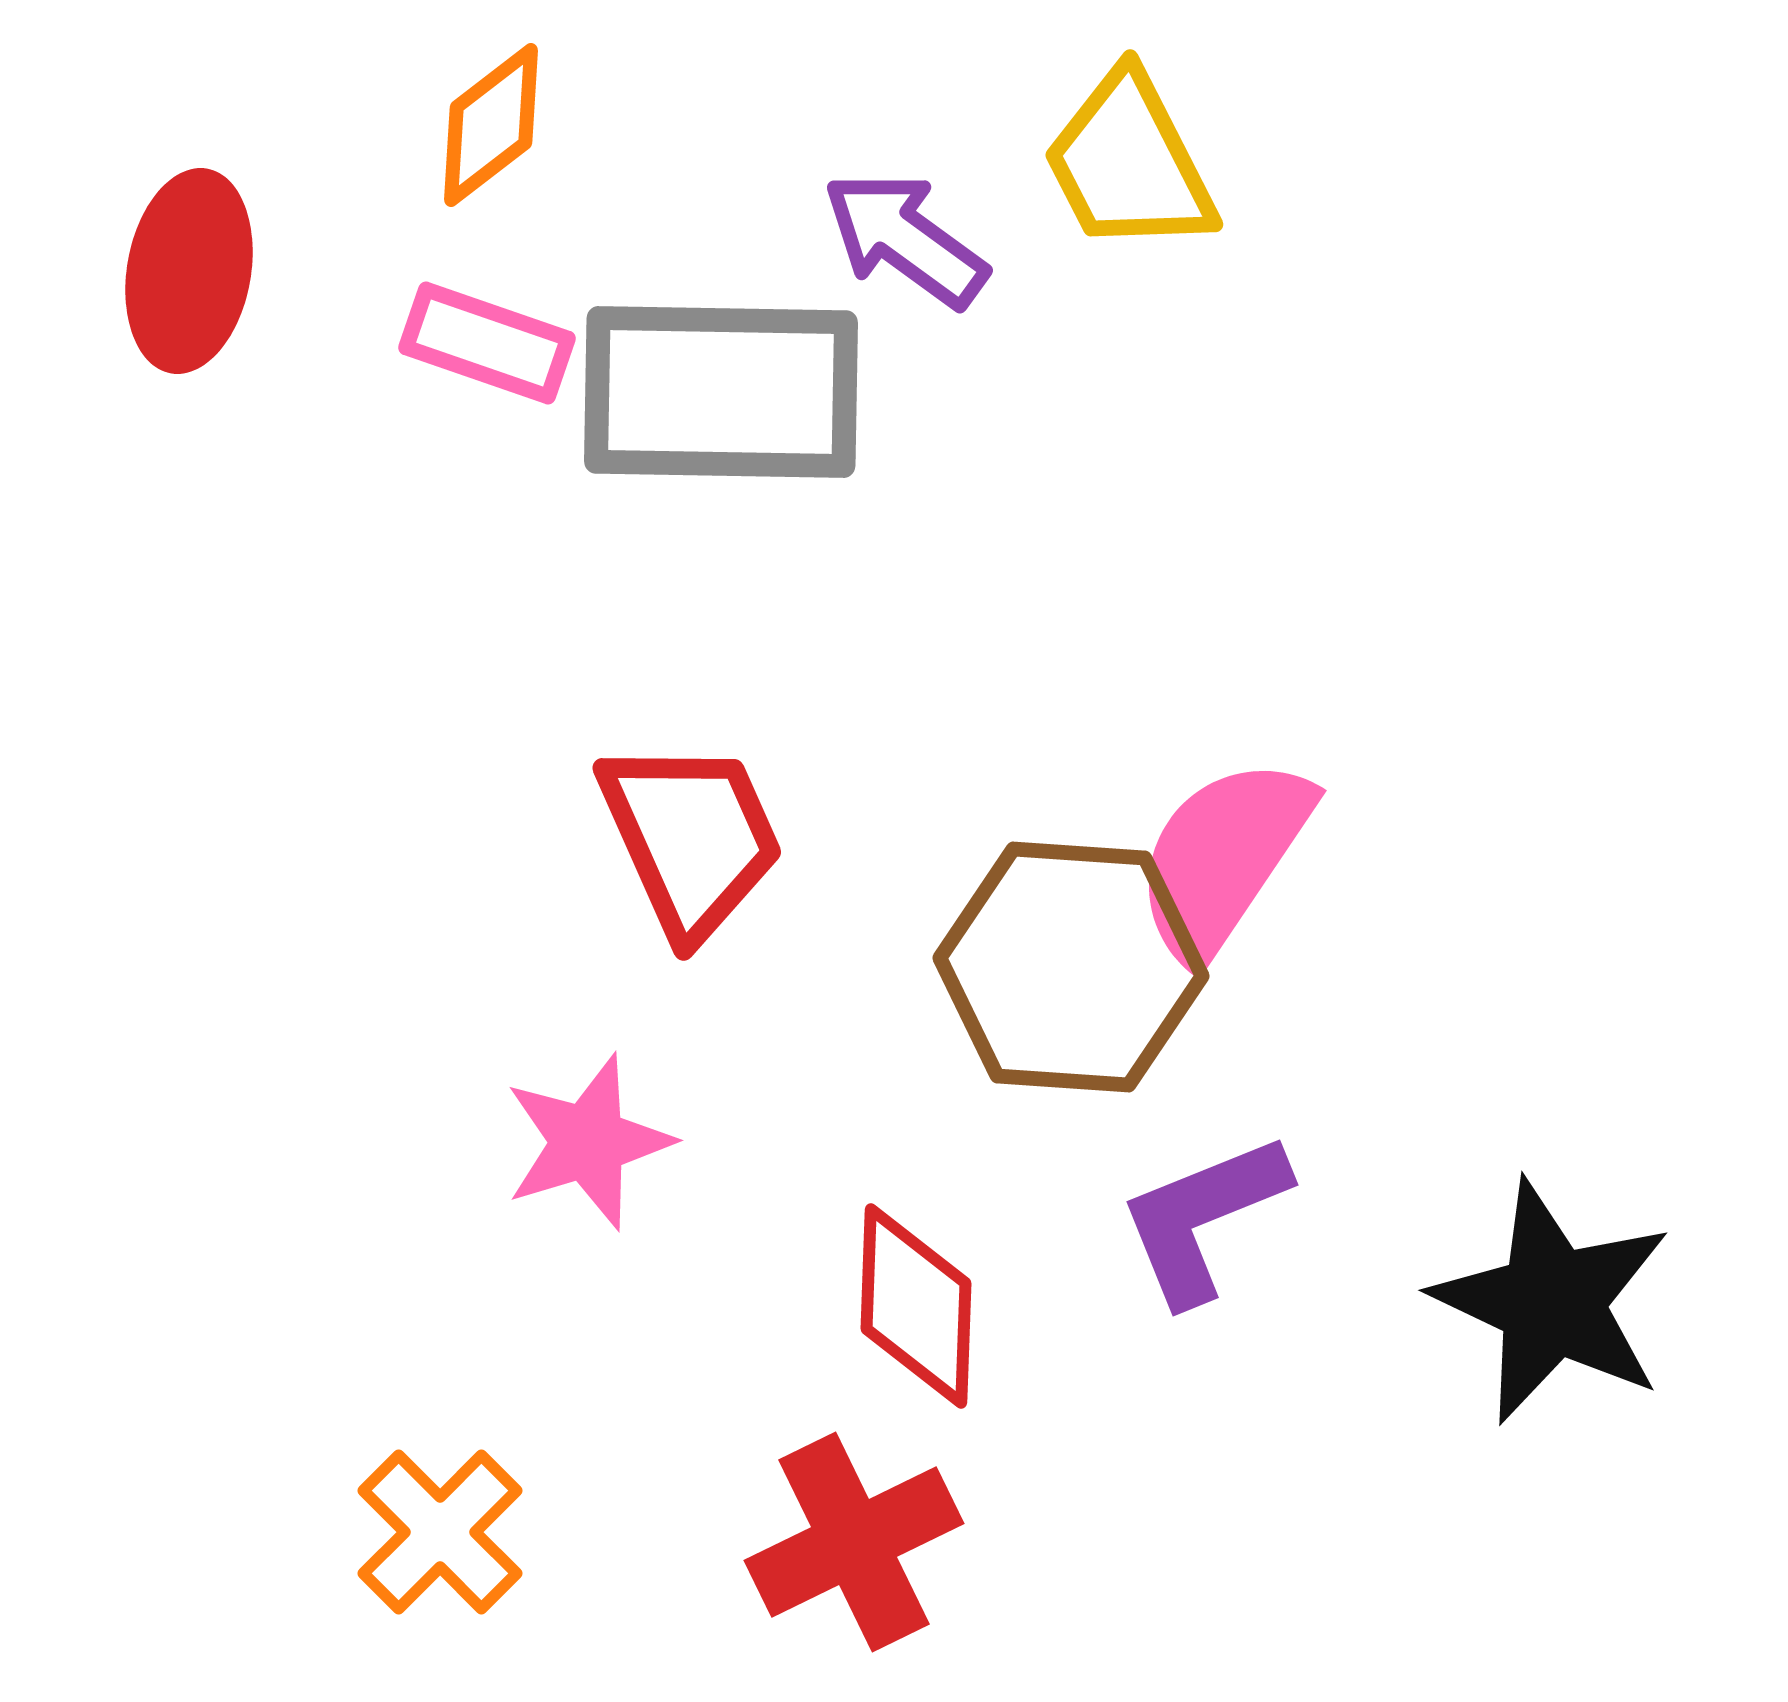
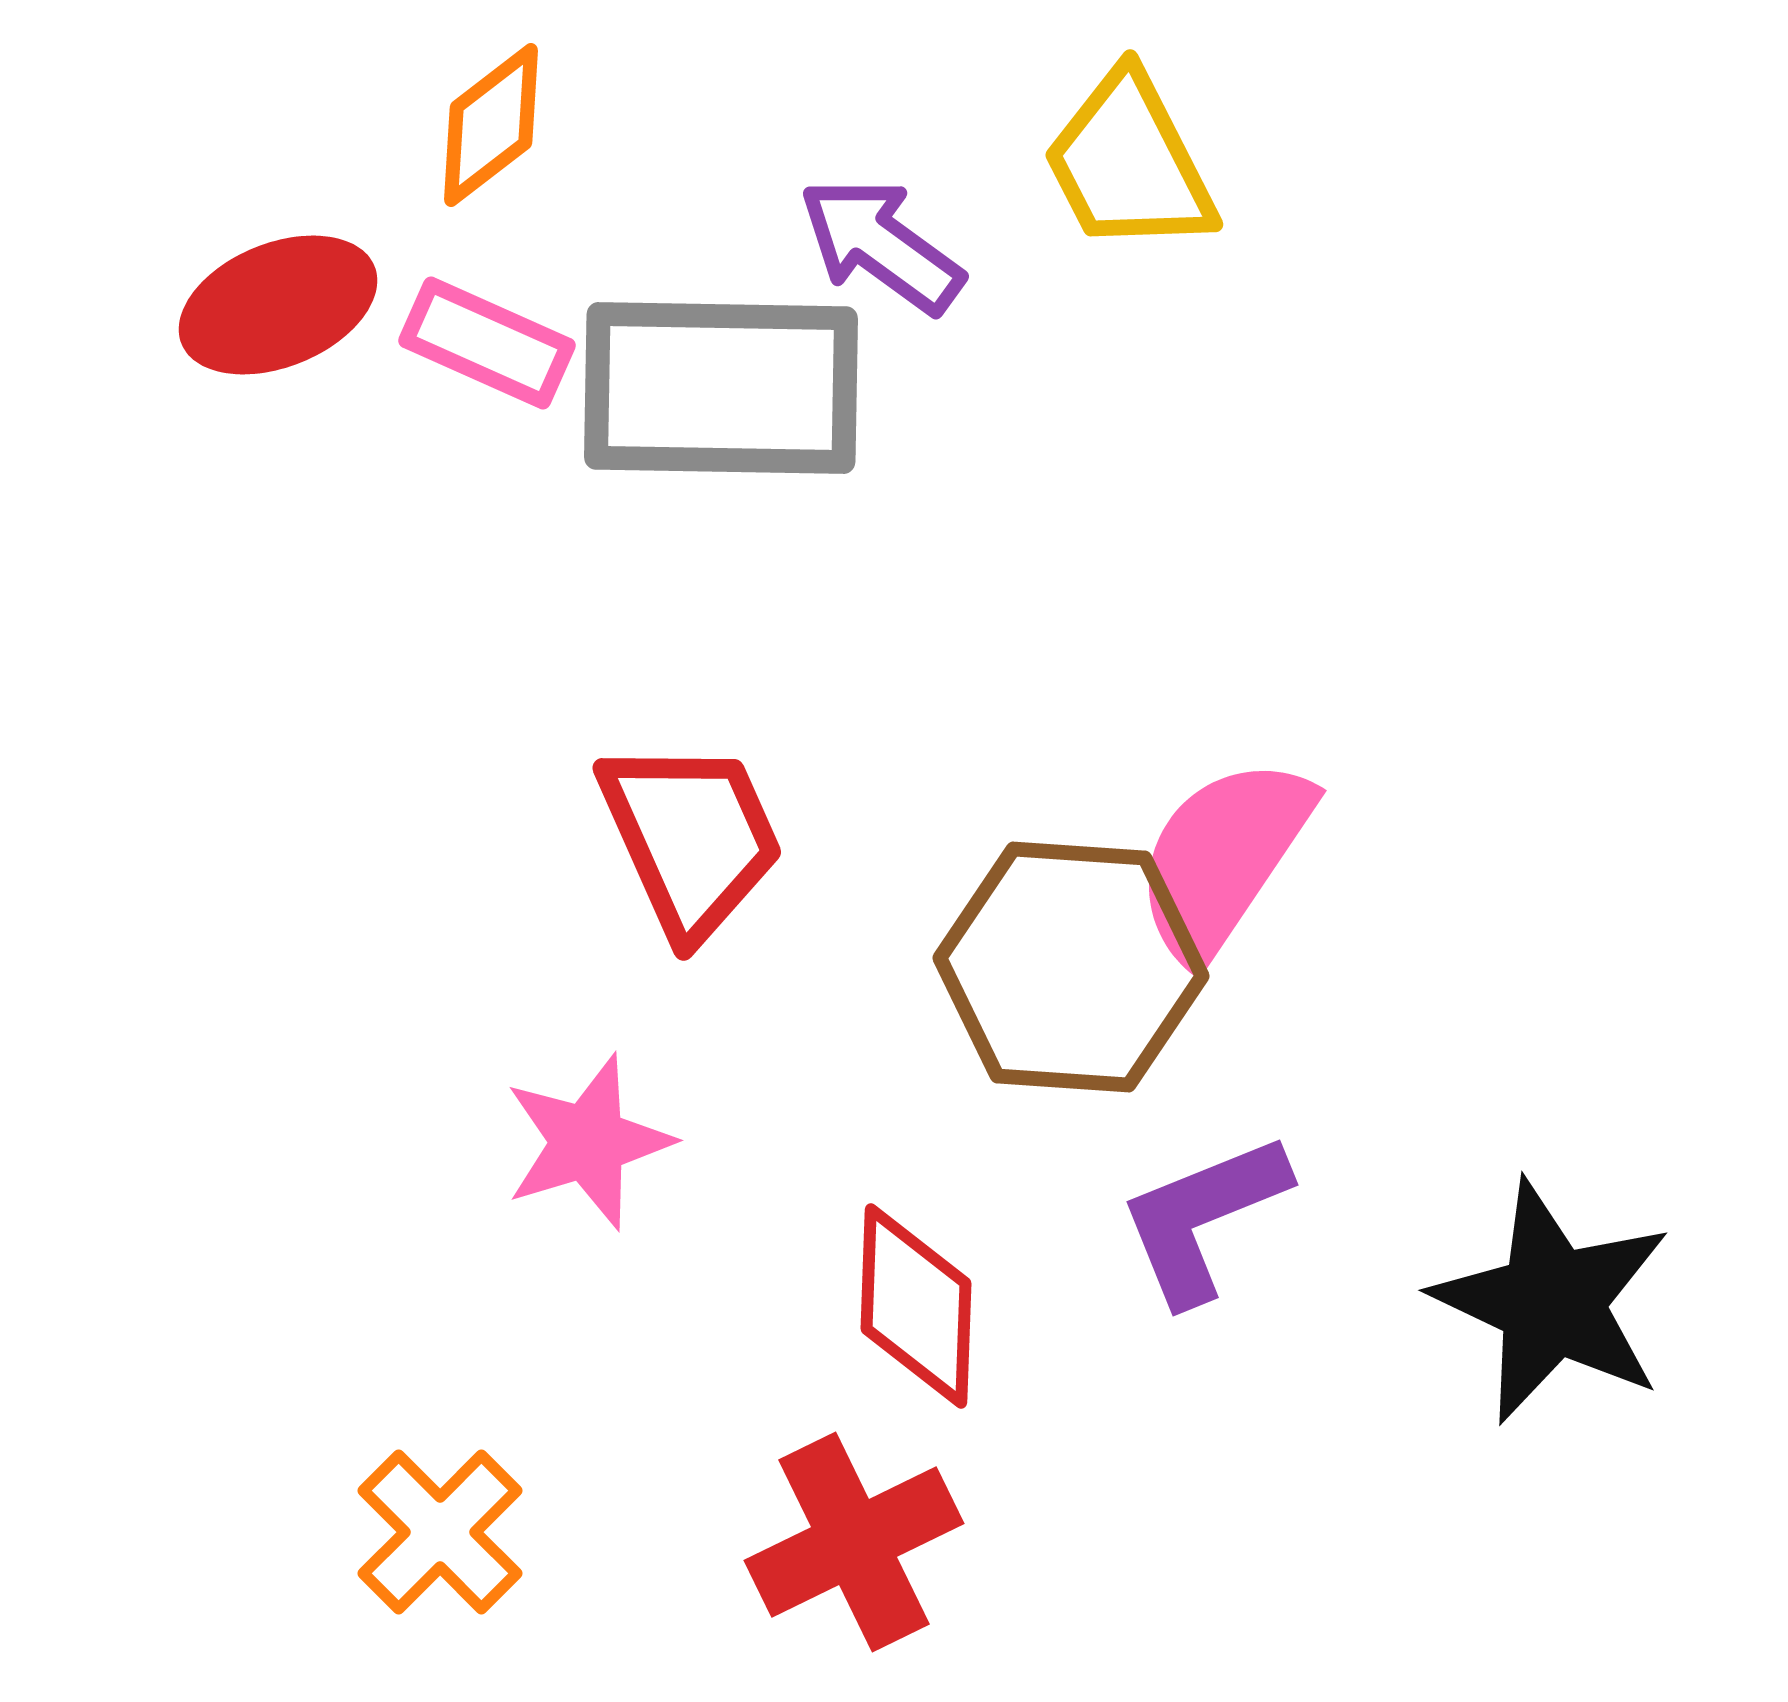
purple arrow: moved 24 px left, 6 px down
red ellipse: moved 89 px right, 34 px down; rotated 58 degrees clockwise
pink rectangle: rotated 5 degrees clockwise
gray rectangle: moved 4 px up
